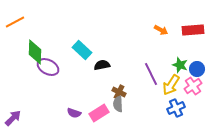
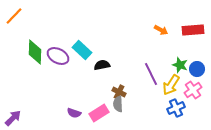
orange line: moved 1 px left, 6 px up; rotated 18 degrees counterclockwise
purple ellipse: moved 10 px right, 11 px up
pink cross: moved 4 px down
